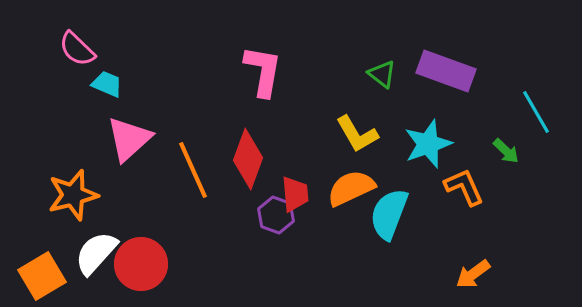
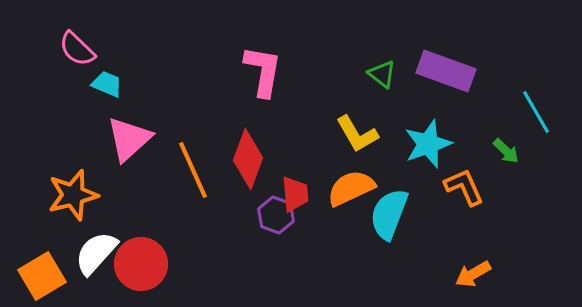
orange arrow: rotated 6 degrees clockwise
